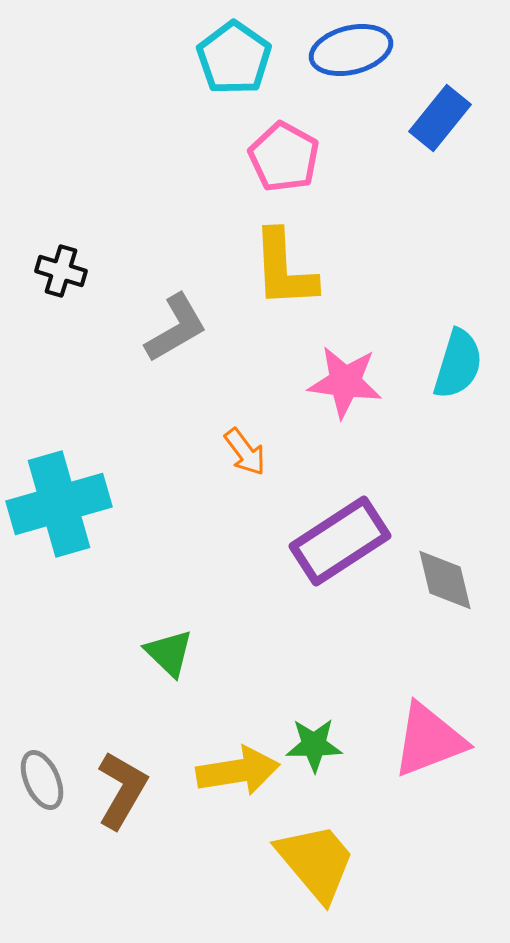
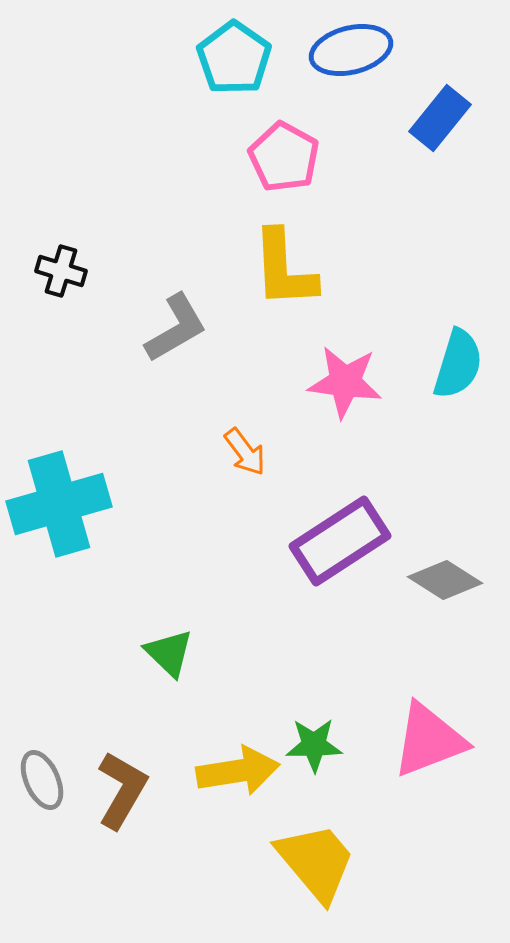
gray diamond: rotated 44 degrees counterclockwise
